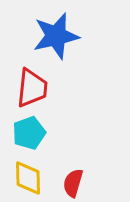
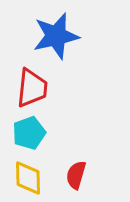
red semicircle: moved 3 px right, 8 px up
